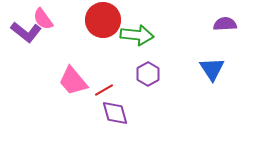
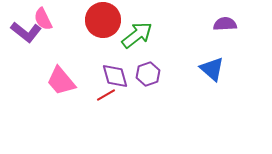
pink semicircle: rotated 10 degrees clockwise
green arrow: rotated 44 degrees counterclockwise
blue triangle: rotated 16 degrees counterclockwise
purple hexagon: rotated 10 degrees clockwise
pink trapezoid: moved 12 px left
red line: moved 2 px right, 5 px down
purple diamond: moved 37 px up
